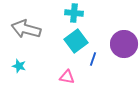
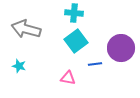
purple circle: moved 3 px left, 4 px down
blue line: moved 2 px right, 5 px down; rotated 64 degrees clockwise
pink triangle: moved 1 px right, 1 px down
